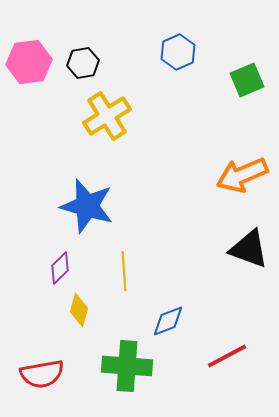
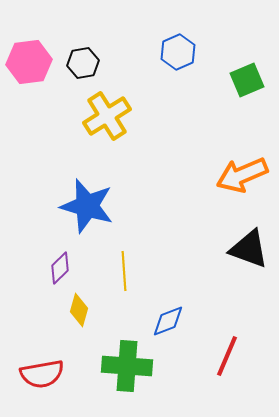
red line: rotated 39 degrees counterclockwise
